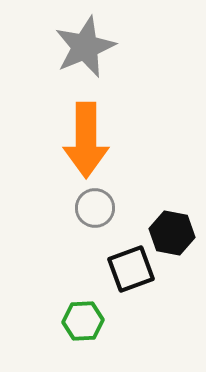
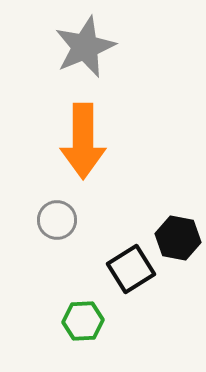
orange arrow: moved 3 px left, 1 px down
gray circle: moved 38 px left, 12 px down
black hexagon: moved 6 px right, 5 px down
black square: rotated 12 degrees counterclockwise
